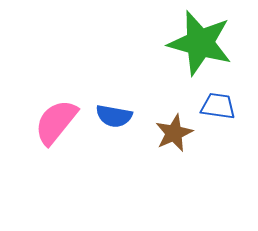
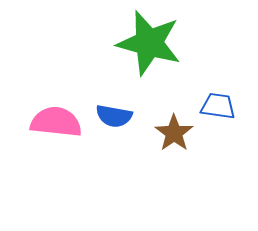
green star: moved 51 px left
pink semicircle: rotated 57 degrees clockwise
brown star: rotated 12 degrees counterclockwise
